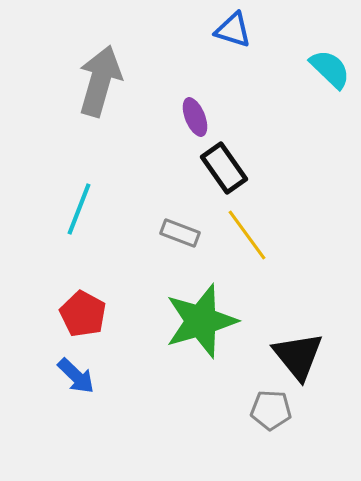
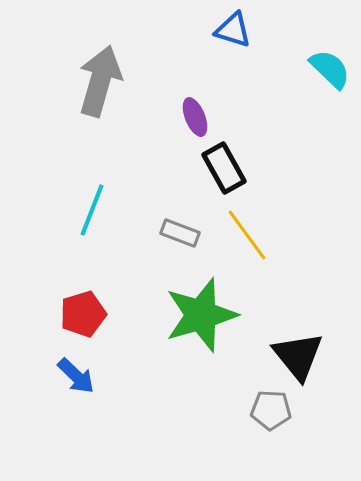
black rectangle: rotated 6 degrees clockwise
cyan line: moved 13 px right, 1 px down
red pentagon: rotated 27 degrees clockwise
green star: moved 6 px up
